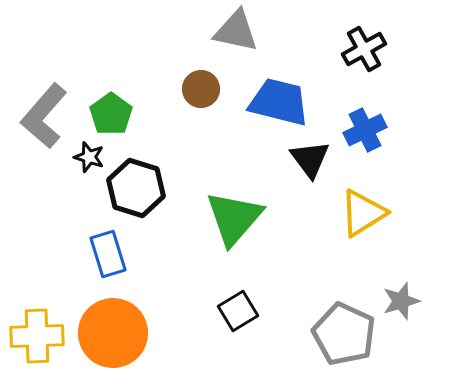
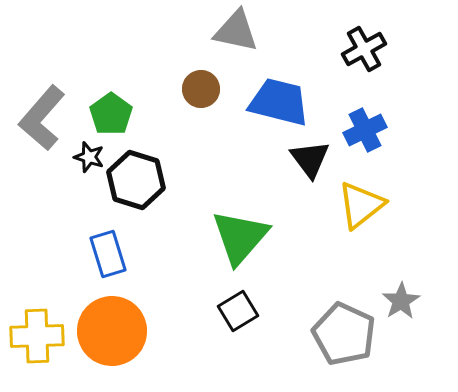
gray L-shape: moved 2 px left, 2 px down
black hexagon: moved 8 px up
yellow triangle: moved 2 px left, 8 px up; rotated 6 degrees counterclockwise
green triangle: moved 6 px right, 19 px down
gray star: rotated 15 degrees counterclockwise
orange circle: moved 1 px left, 2 px up
